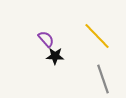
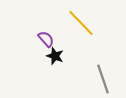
yellow line: moved 16 px left, 13 px up
black star: rotated 18 degrees clockwise
